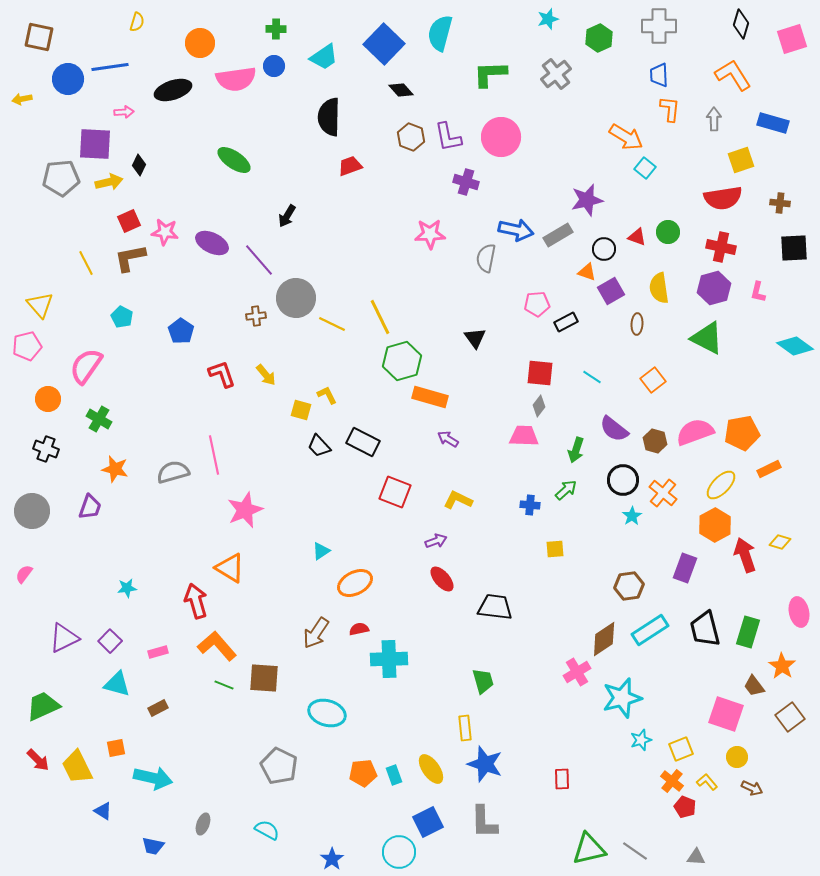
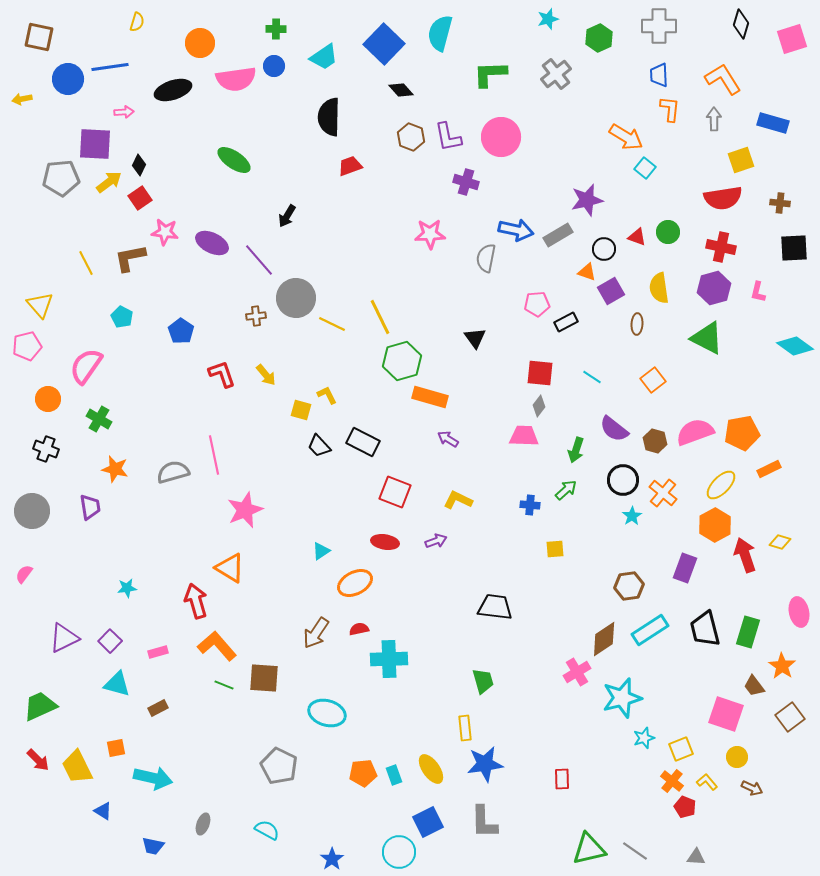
orange L-shape at (733, 75): moved 10 px left, 4 px down
yellow arrow at (109, 182): rotated 24 degrees counterclockwise
red square at (129, 221): moved 11 px right, 23 px up; rotated 10 degrees counterclockwise
purple trapezoid at (90, 507): rotated 28 degrees counterclockwise
red ellipse at (442, 579): moved 57 px left, 37 px up; rotated 40 degrees counterclockwise
green trapezoid at (43, 706): moved 3 px left
cyan star at (641, 740): moved 3 px right, 2 px up
blue star at (485, 764): rotated 27 degrees counterclockwise
